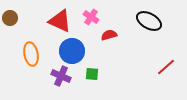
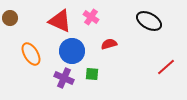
red semicircle: moved 9 px down
orange ellipse: rotated 20 degrees counterclockwise
purple cross: moved 3 px right, 2 px down
